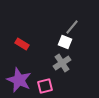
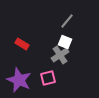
gray line: moved 5 px left, 6 px up
gray cross: moved 2 px left, 8 px up
pink square: moved 3 px right, 8 px up
